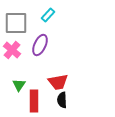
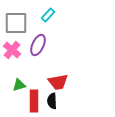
purple ellipse: moved 2 px left
green triangle: rotated 40 degrees clockwise
black semicircle: moved 10 px left, 1 px down
